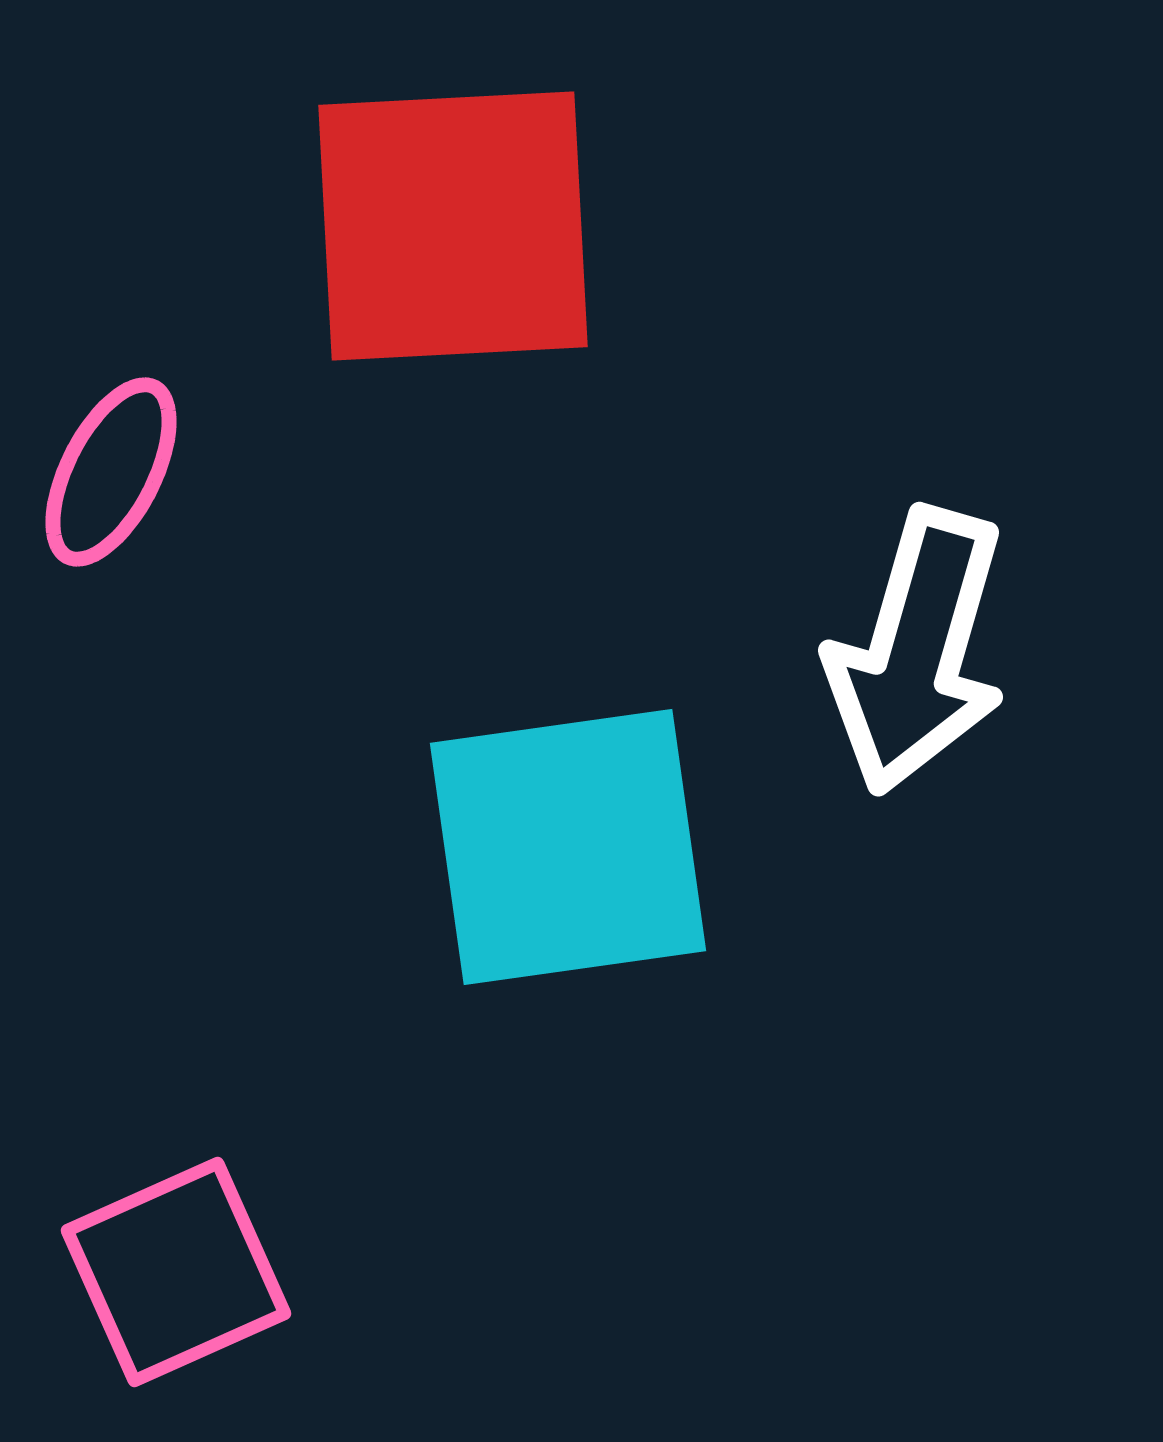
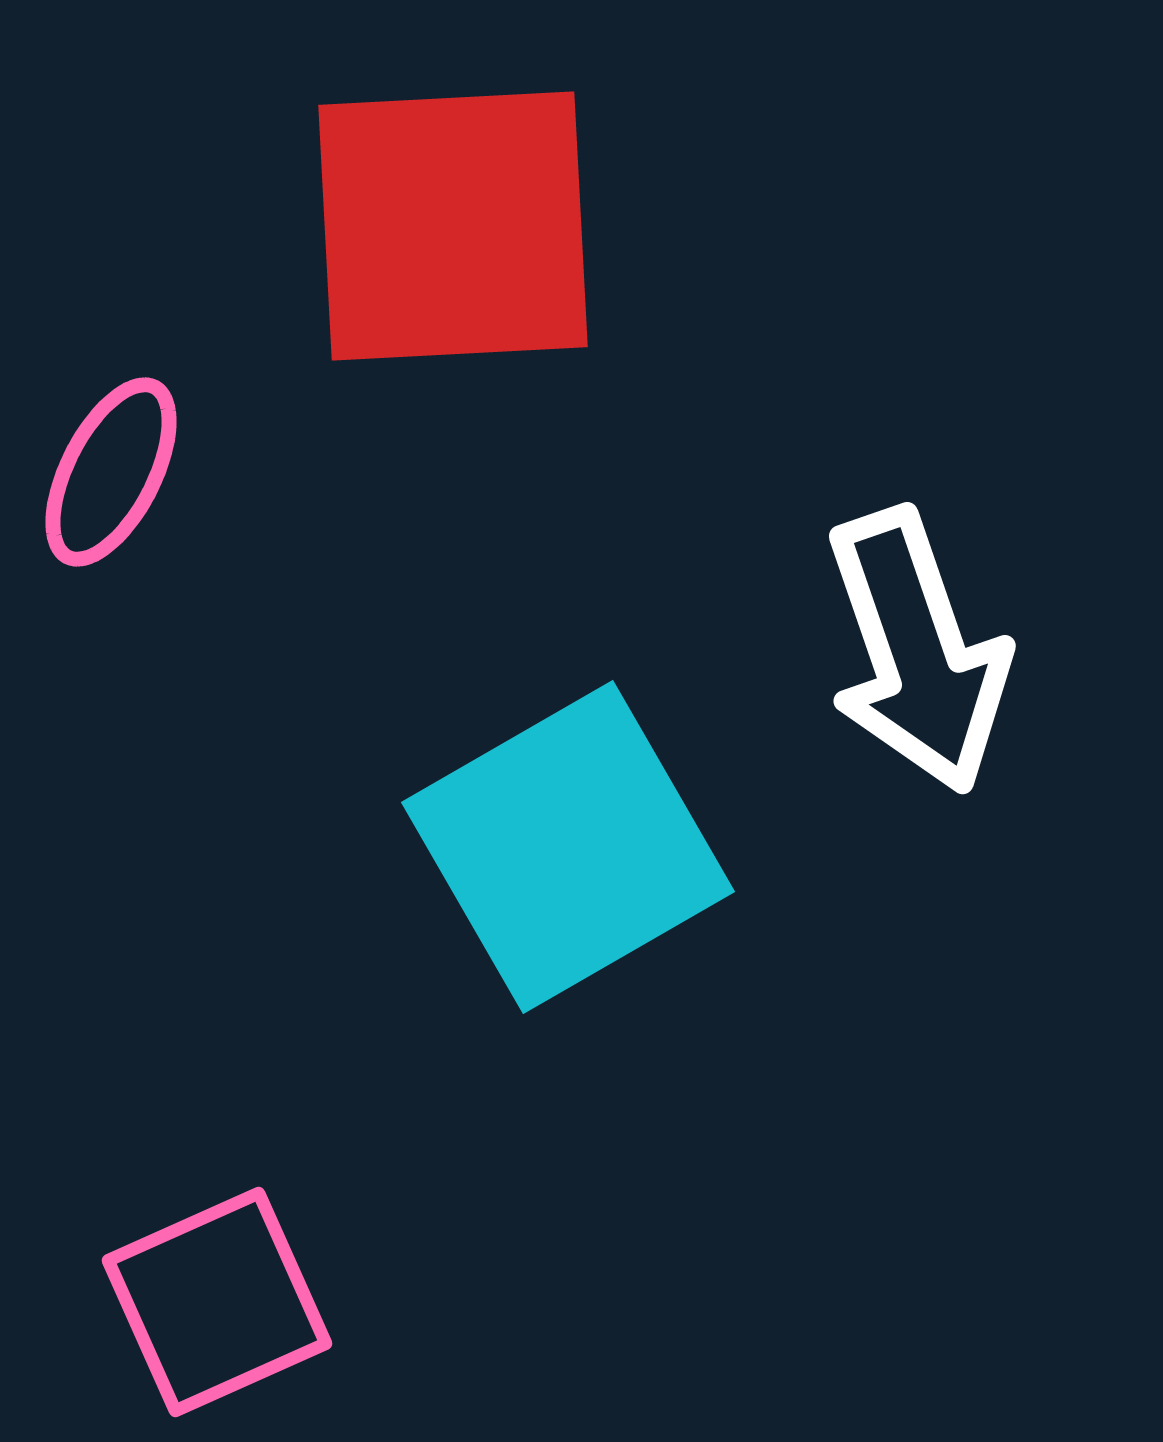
white arrow: rotated 35 degrees counterclockwise
cyan square: rotated 22 degrees counterclockwise
pink square: moved 41 px right, 30 px down
